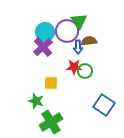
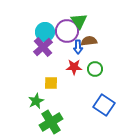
green circle: moved 10 px right, 2 px up
green star: rotated 28 degrees clockwise
